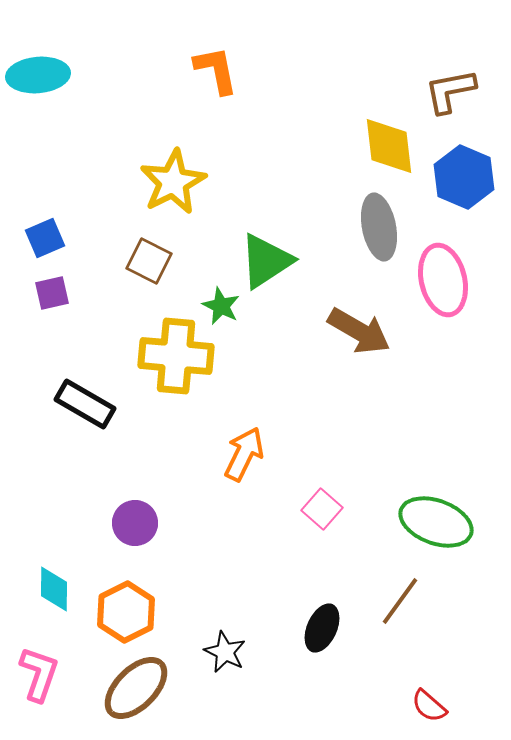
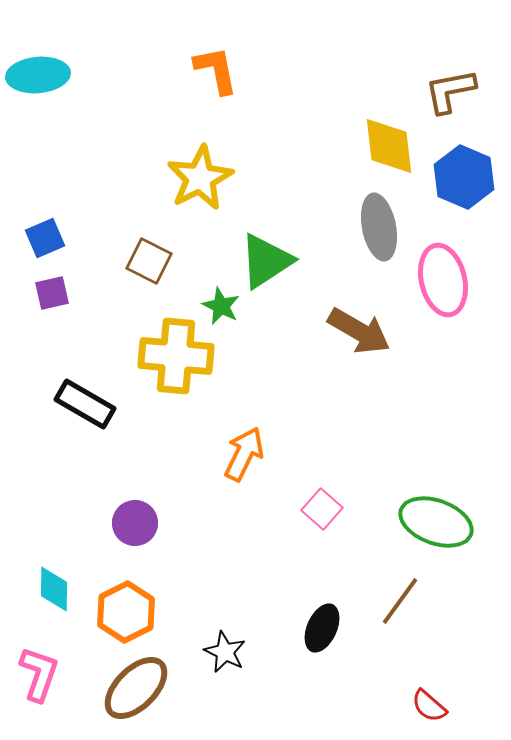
yellow star: moved 27 px right, 4 px up
